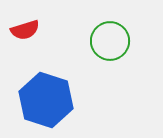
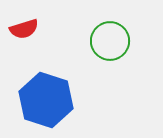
red semicircle: moved 1 px left, 1 px up
